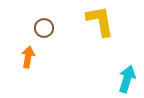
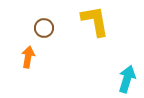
yellow L-shape: moved 5 px left
